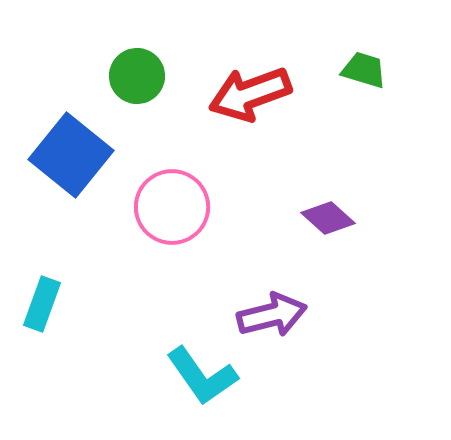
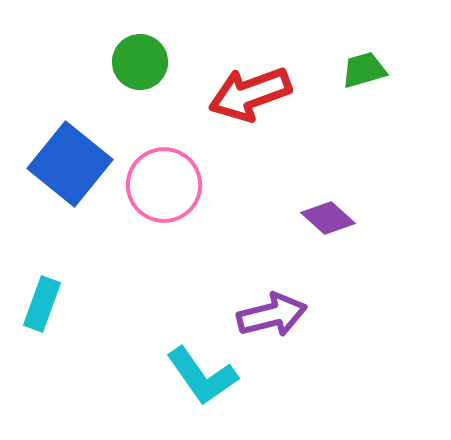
green trapezoid: rotated 33 degrees counterclockwise
green circle: moved 3 px right, 14 px up
blue square: moved 1 px left, 9 px down
pink circle: moved 8 px left, 22 px up
